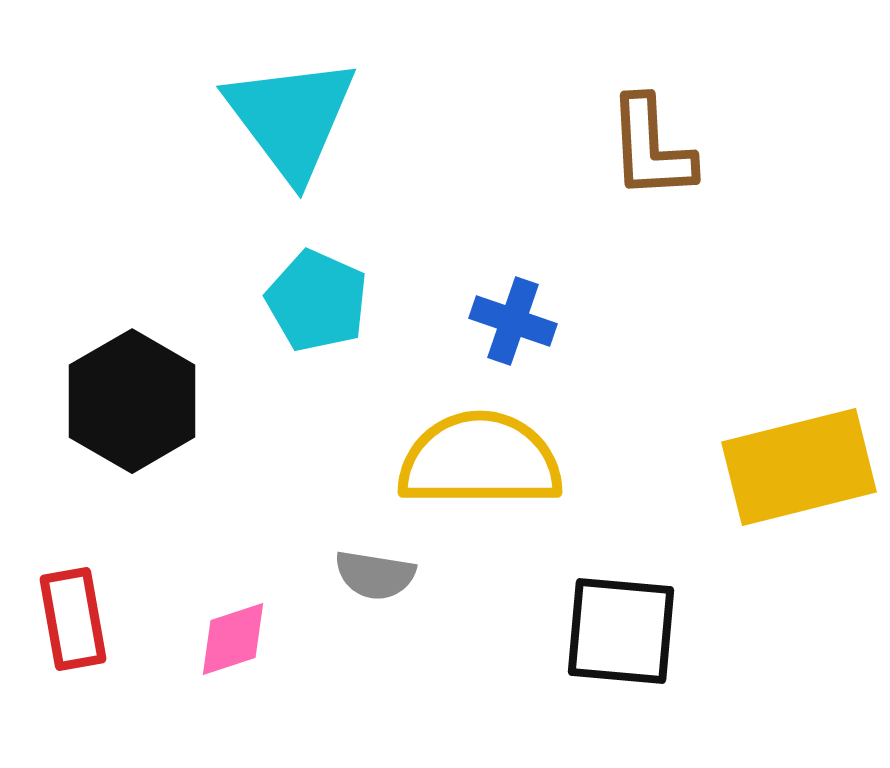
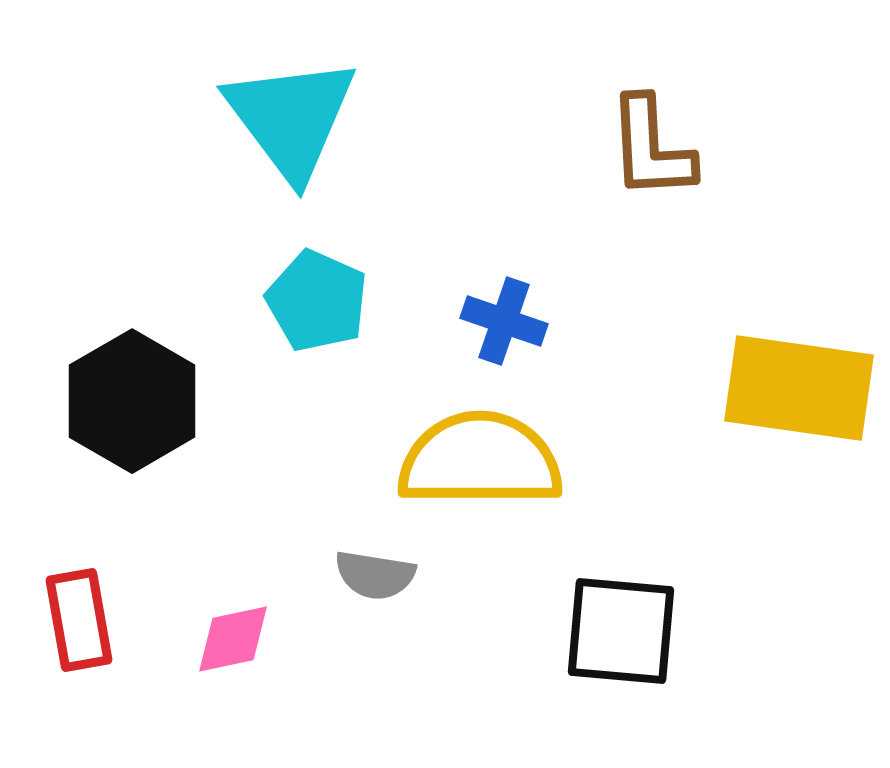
blue cross: moved 9 px left
yellow rectangle: moved 79 px up; rotated 22 degrees clockwise
red rectangle: moved 6 px right, 1 px down
pink diamond: rotated 6 degrees clockwise
